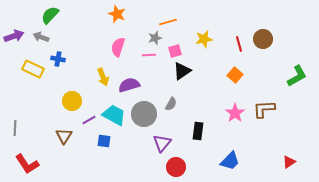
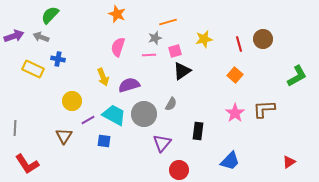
purple line: moved 1 px left
red circle: moved 3 px right, 3 px down
